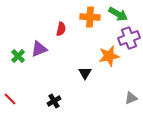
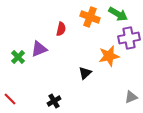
orange cross: rotated 18 degrees clockwise
purple cross: rotated 10 degrees clockwise
green cross: moved 1 px down
black triangle: rotated 16 degrees clockwise
gray triangle: moved 1 px up
